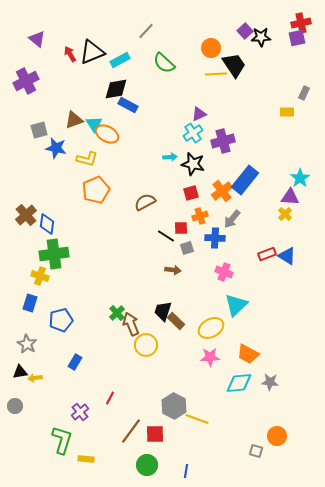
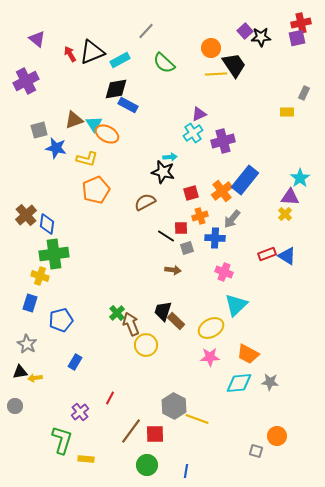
black star at (193, 164): moved 30 px left, 8 px down
